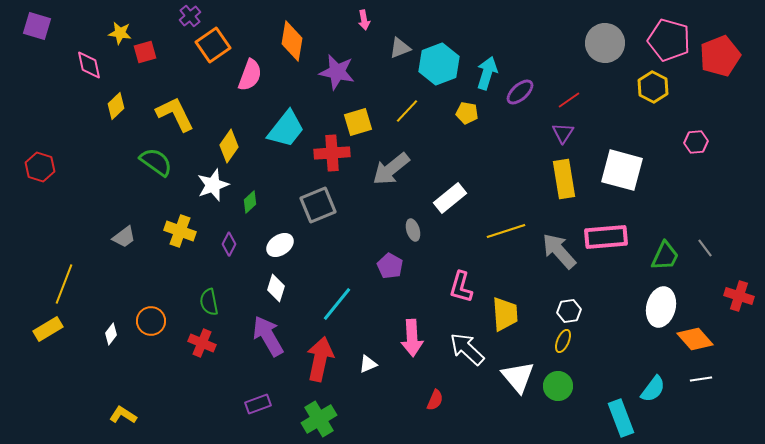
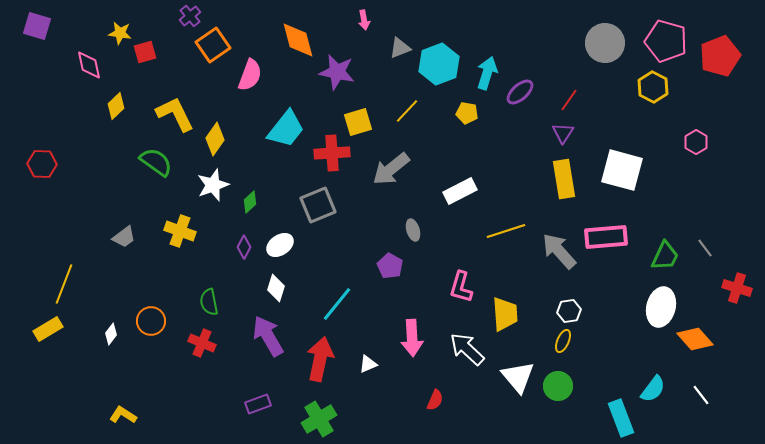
pink pentagon at (669, 40): moved 3 px left, 1 px down
orange diamond at (292, 41): moved 6 px right, 1 px up; rotated 24 degrees counterclockwise
red line at (569, 100): rotated 20 degrees counterclockwise
pink hexagon at (696, 142): rotated 25 degrees counterclockwise
yellow diamond at (229, 146): moved 14 px left, 7 px up
red hexagon at (40, 167): moved 2 px right, 3 px up; rotated 16 degrees counterclockwise
white rectangle at (450, 198): moved 10 px right, 7 px up; rotated 12 degrees clockwise
purple diamond at (229, 244): moved 15 px right, 3 px down
red cross at (739, 296): moved 2 px left, 8 px up
white line at (701, 379): moved 16 px down; rotated 60 degrees clockwise
